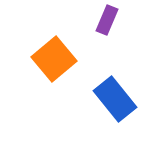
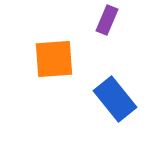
orange square: rotated 36 degrees clockwise
